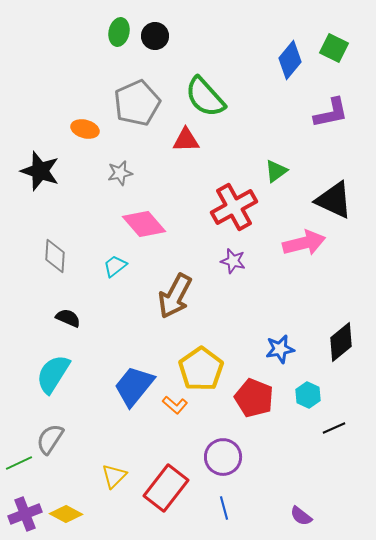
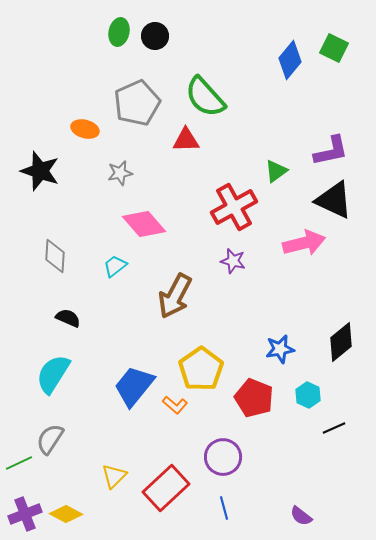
purple L-shape: moved 38 px down
red rectangle: rotated 9 degrees clockwise
